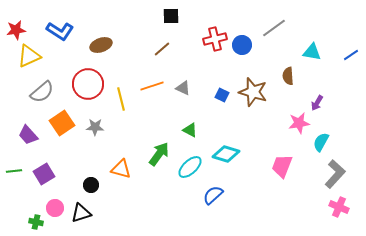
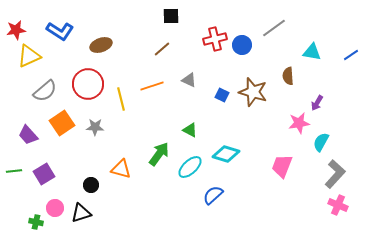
gray triangle: moved 6 px right, 8 px up
gray semicircle: moved 3 px right, 1 px up
pink cross: moved 1 px left, 2 px up
